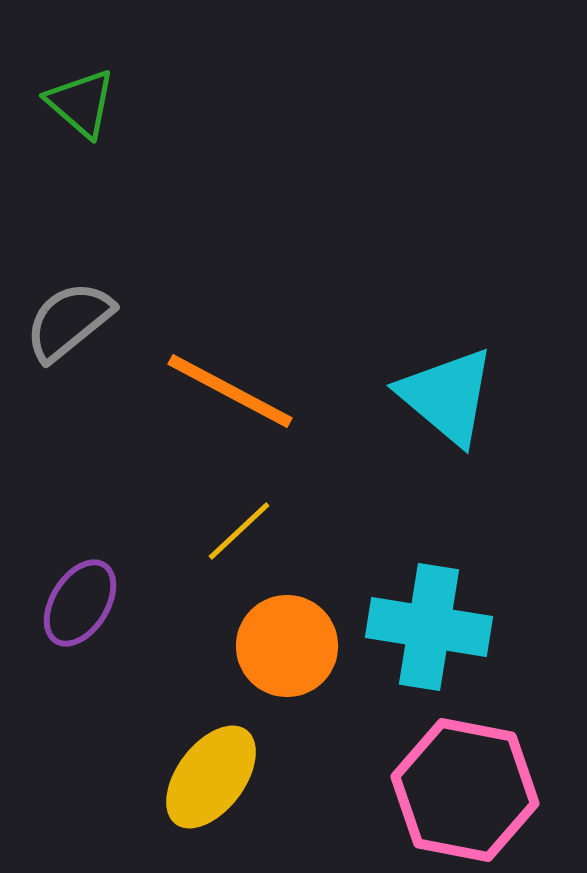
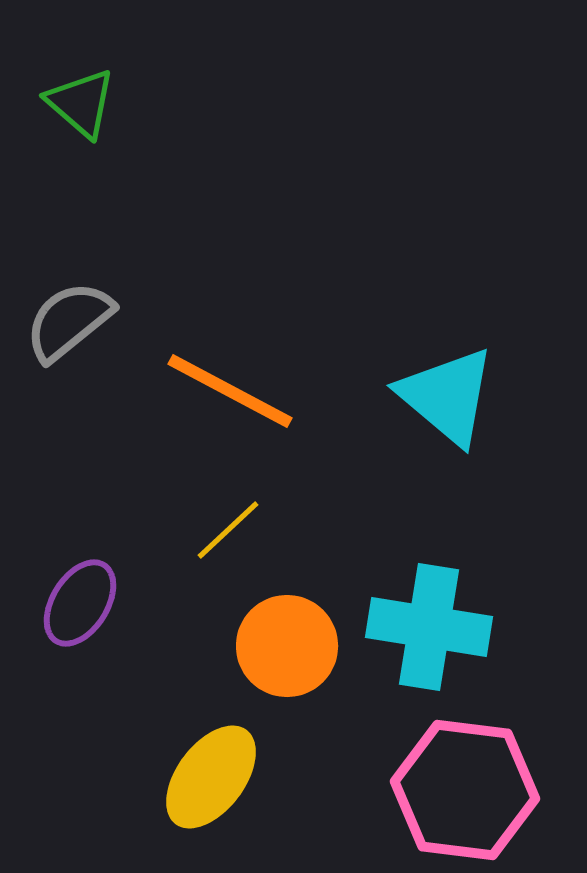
yellow line: moved 11 px left, 1 px up
pink hexagon: rotated 4 degrees counterclockwise
